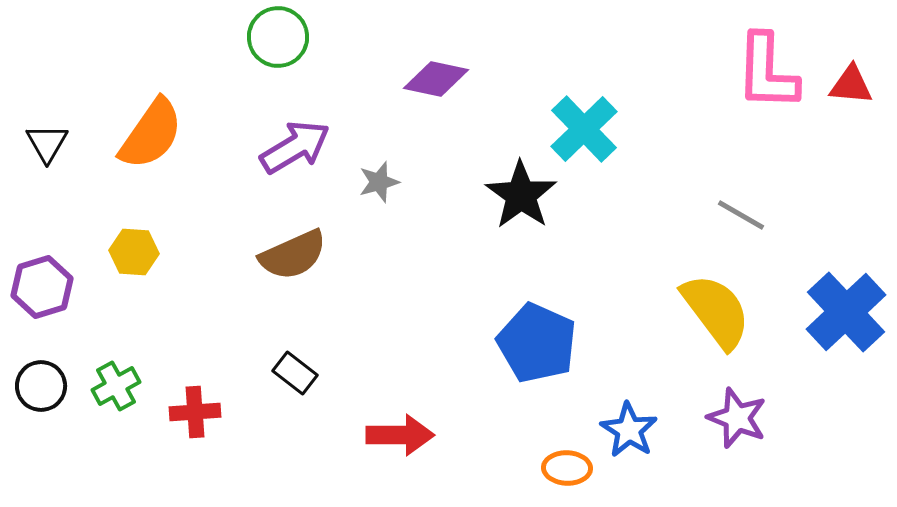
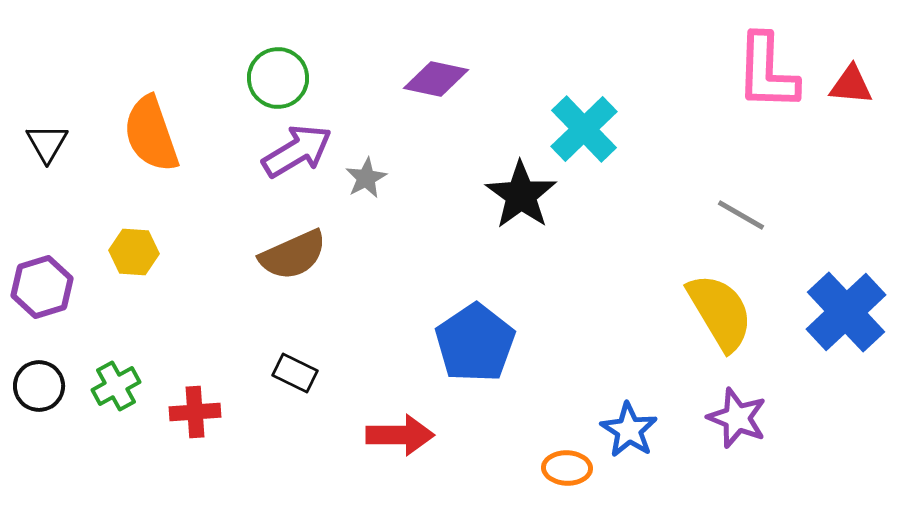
green circle: moved 41 px down
orange semicircle: rotated 126 degrees clockwise
purple arrow: moved 2 px right, 4 px down
gray star: moved 13 px left, 4 px up; rotated 12 degrees counterclockwise
yellow semicircle: moved 4 px right, 1 px down; rotated 6 degrees clockwise
blue pentagon: moved 62 px left; rotated 14 degrees clockwise
black rectangle: rotated 12 degrees counterclockwise
black circle: moved 2 px left
